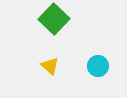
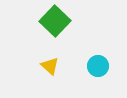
green square: moved 1 px right, 2 px down
